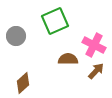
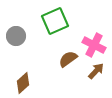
brown semicircle: rotated 36 degrees counterclockwise
